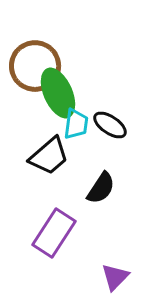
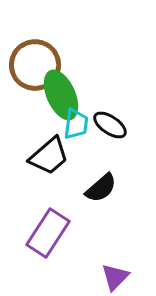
brown circle: moved 1 px up
green ellipse: moved 3 px right, 2 px down
black semicircle: rotated 16 degrees clockwise
purple rectangle: moved 6 px left
